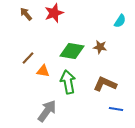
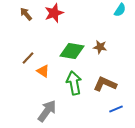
cyan semicircle: moved 11 px up
orange triangle: rotated 24 degrees clockwise
green arrow: moved 6 px right, 1 px down
blue line: rotated 32 degrees counterclockwise
